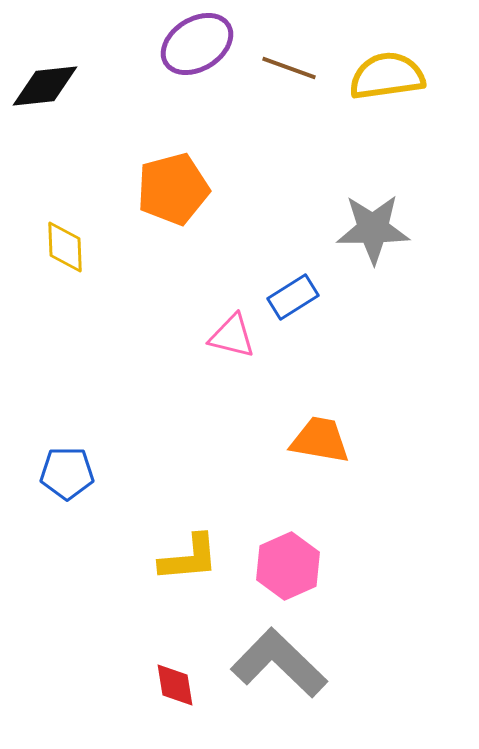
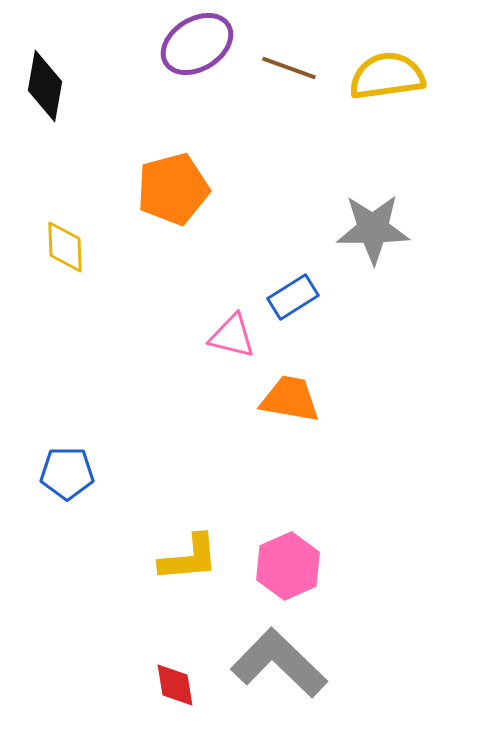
black diamond: rotated 74 degrees counterclockwise
orange trapezoid: moved 30 px left, 41 px up
